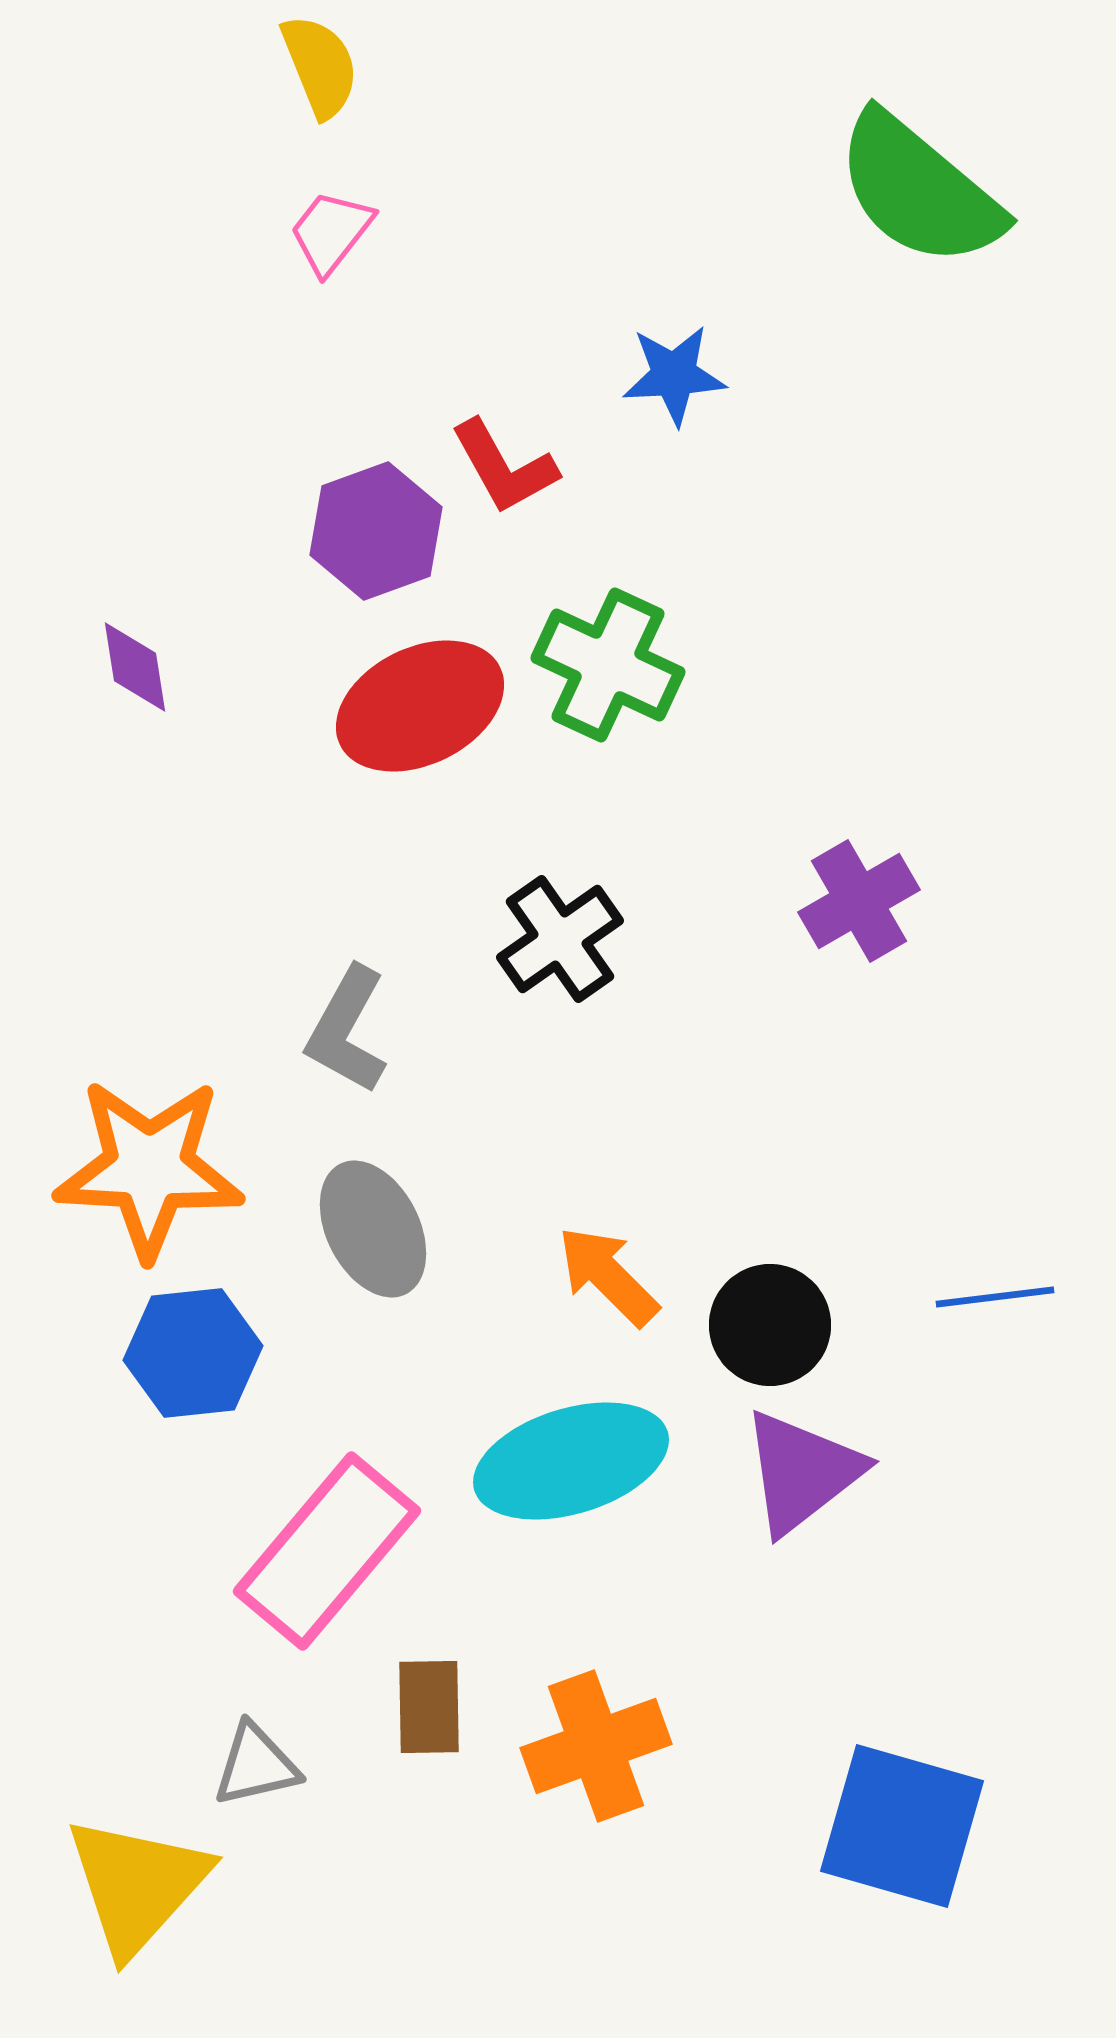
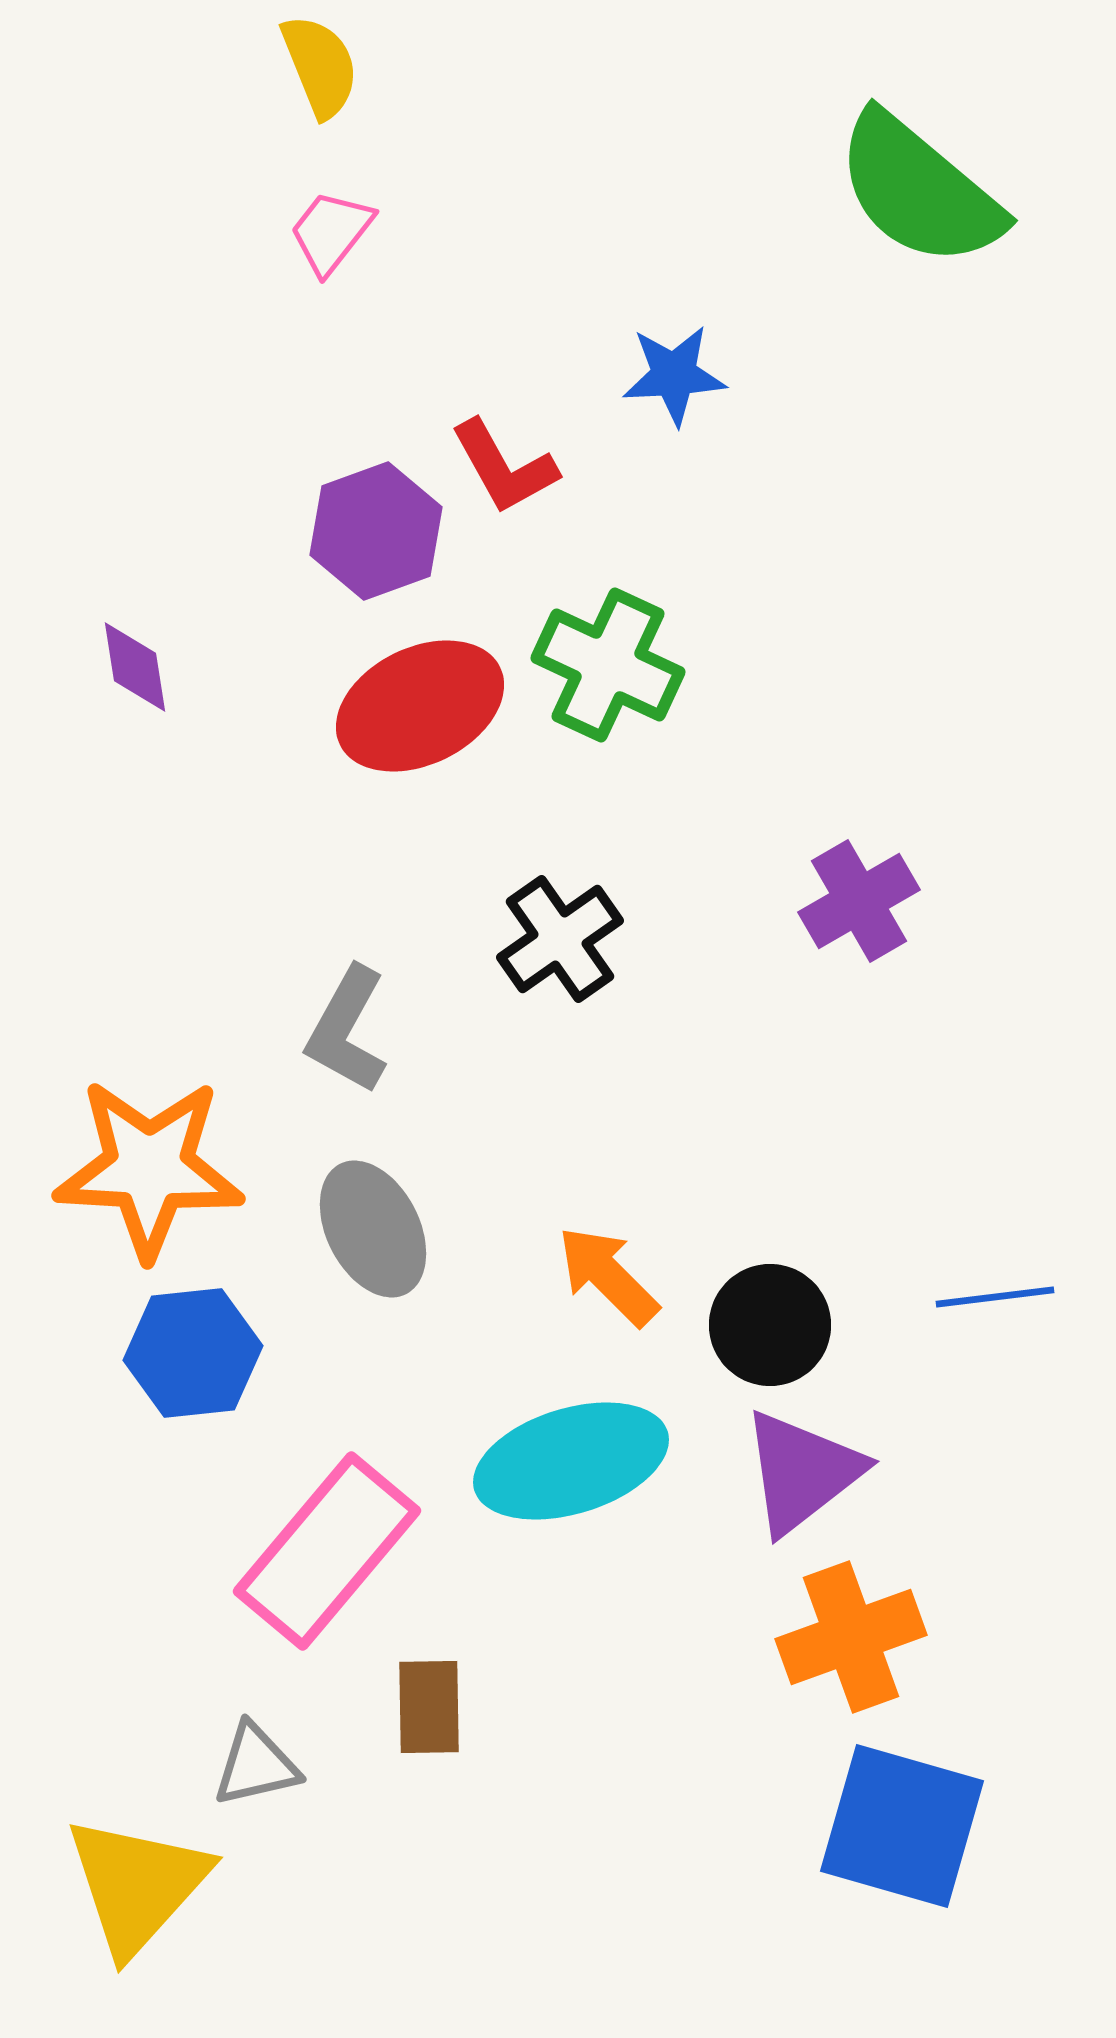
orange cross: moved 255 px right, 109 px up
